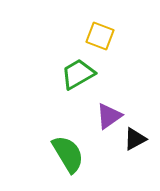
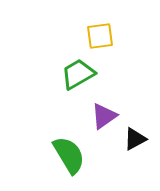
yellow square: rotated 28 degrees counterclockwise
purple triangle: moved 5 px left
green semicircle: moved 1 px right, 1 px down
